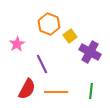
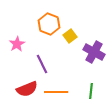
purple cross: moved 4 px right
red semicircle: rotated 40 degrees clockwise
